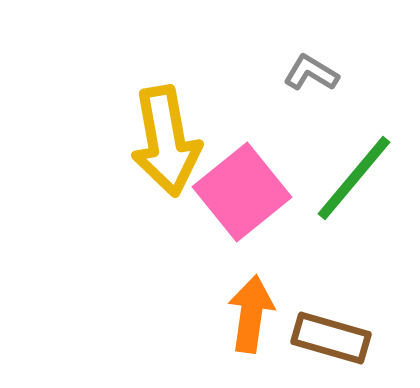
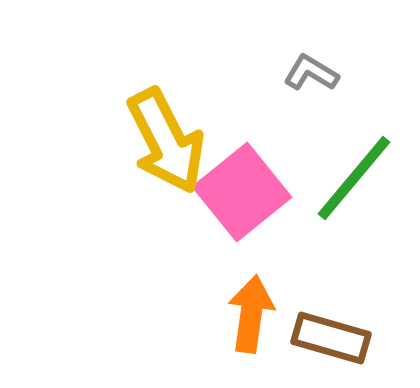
yellow arrow: rotated 17 degrees counterclockwise
